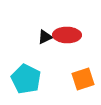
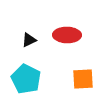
black triangle: moved 16 px left, 3 px down
orange square: rotated 15 degrees clockwise
